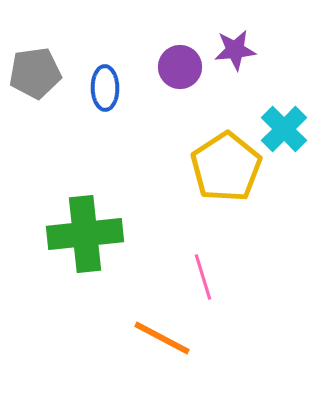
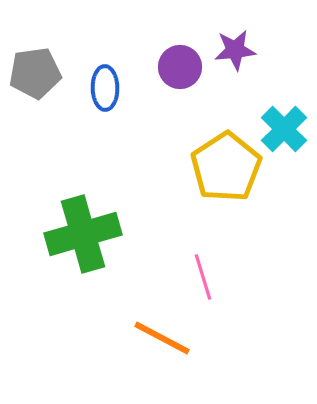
green cross: moved 2 px left; rotated 10 degrees counterclockwise
